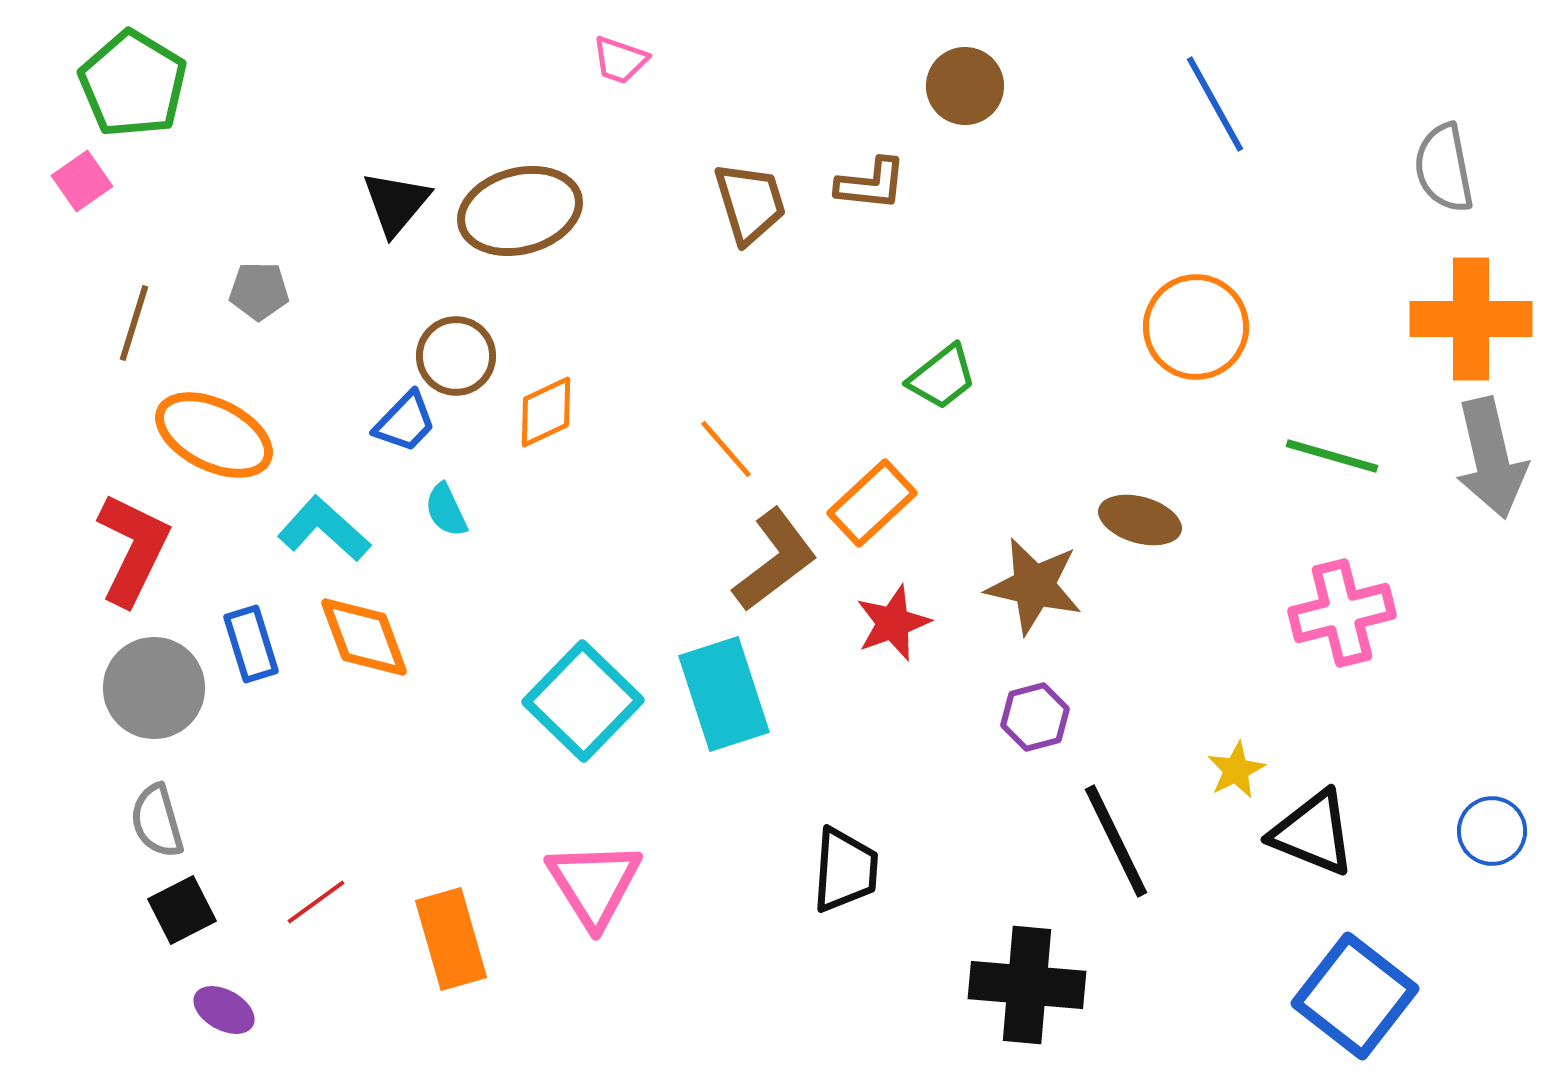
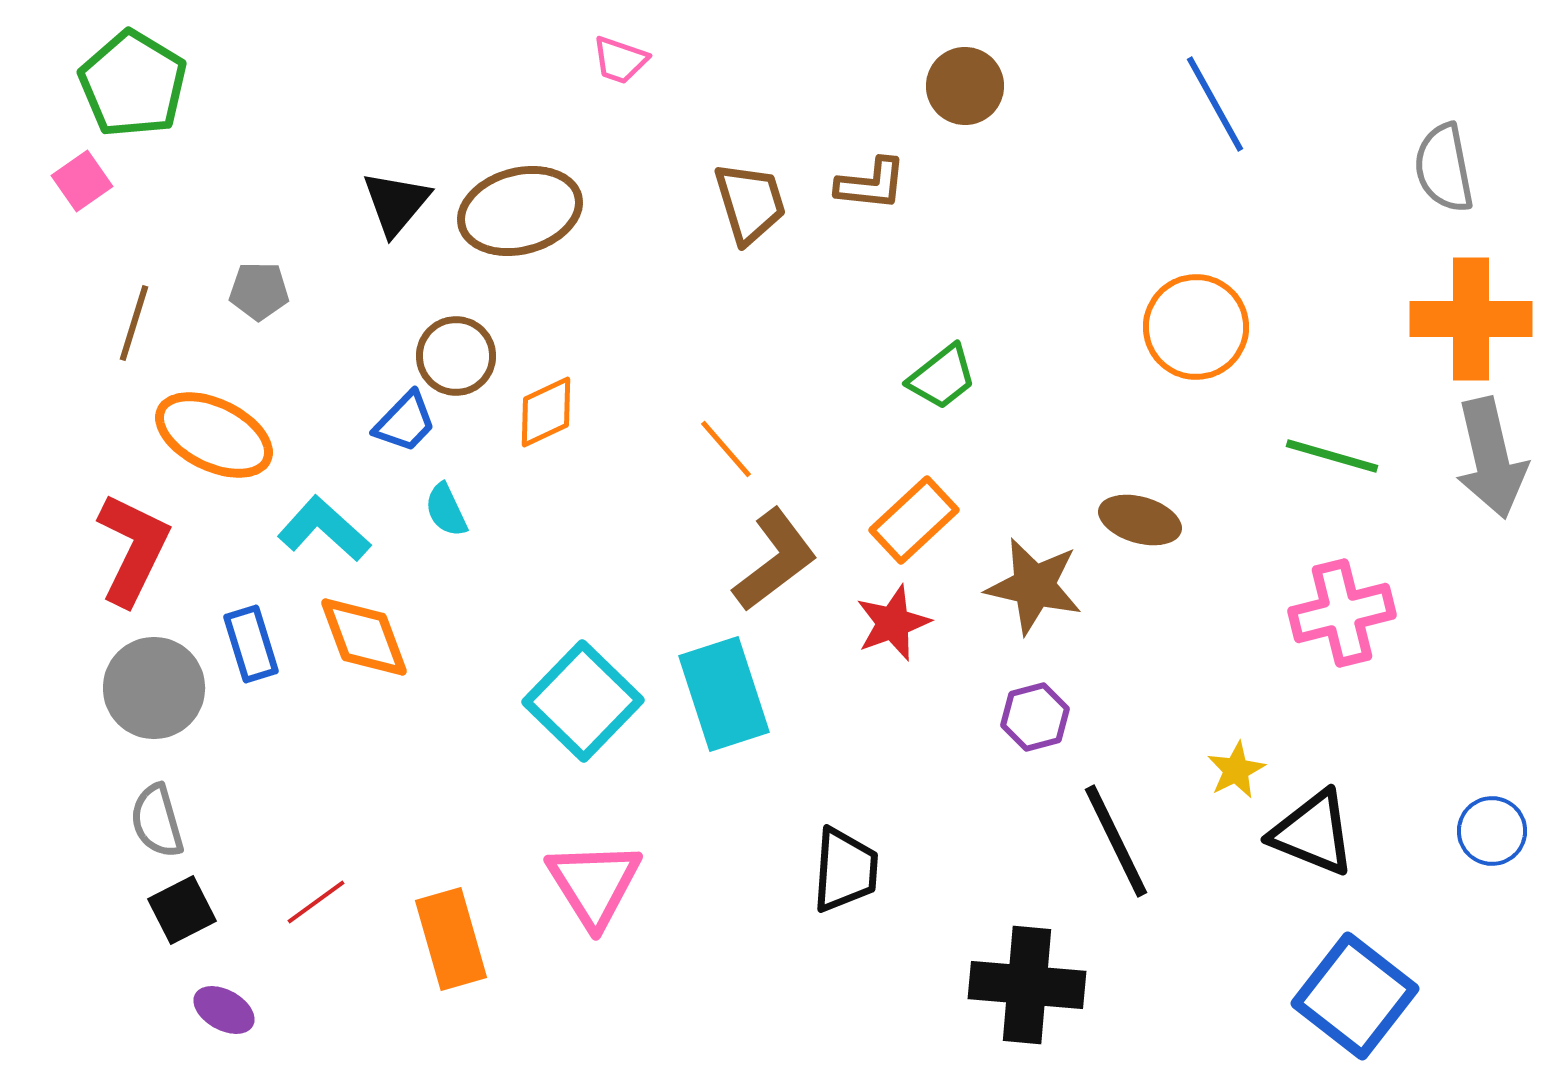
orange rectangle at (872, 503): moved 42 px right, 17 px down
